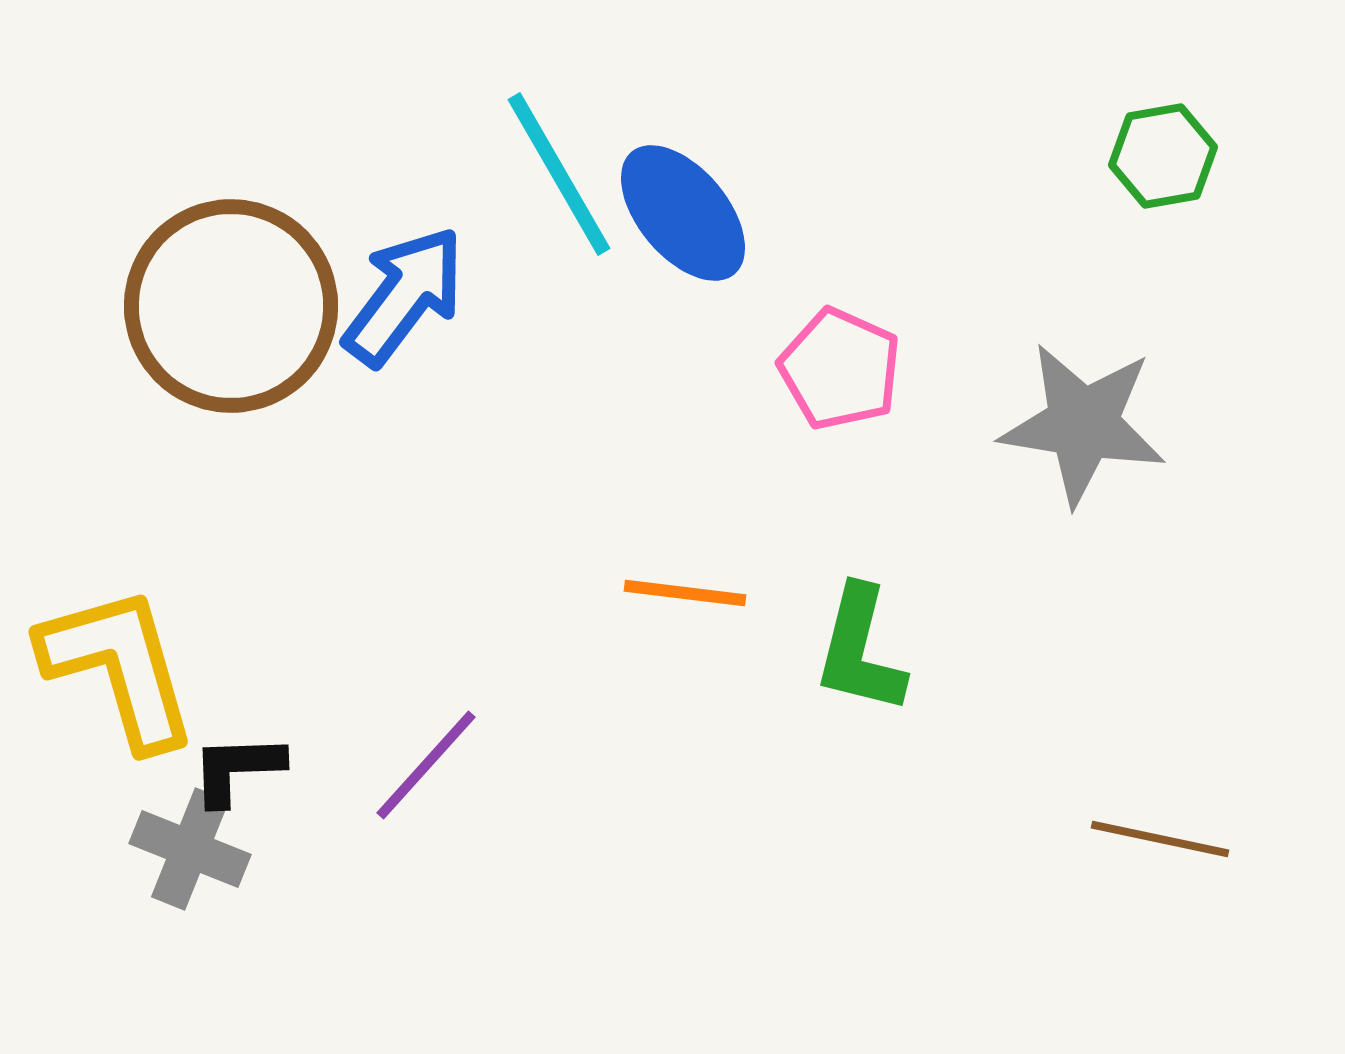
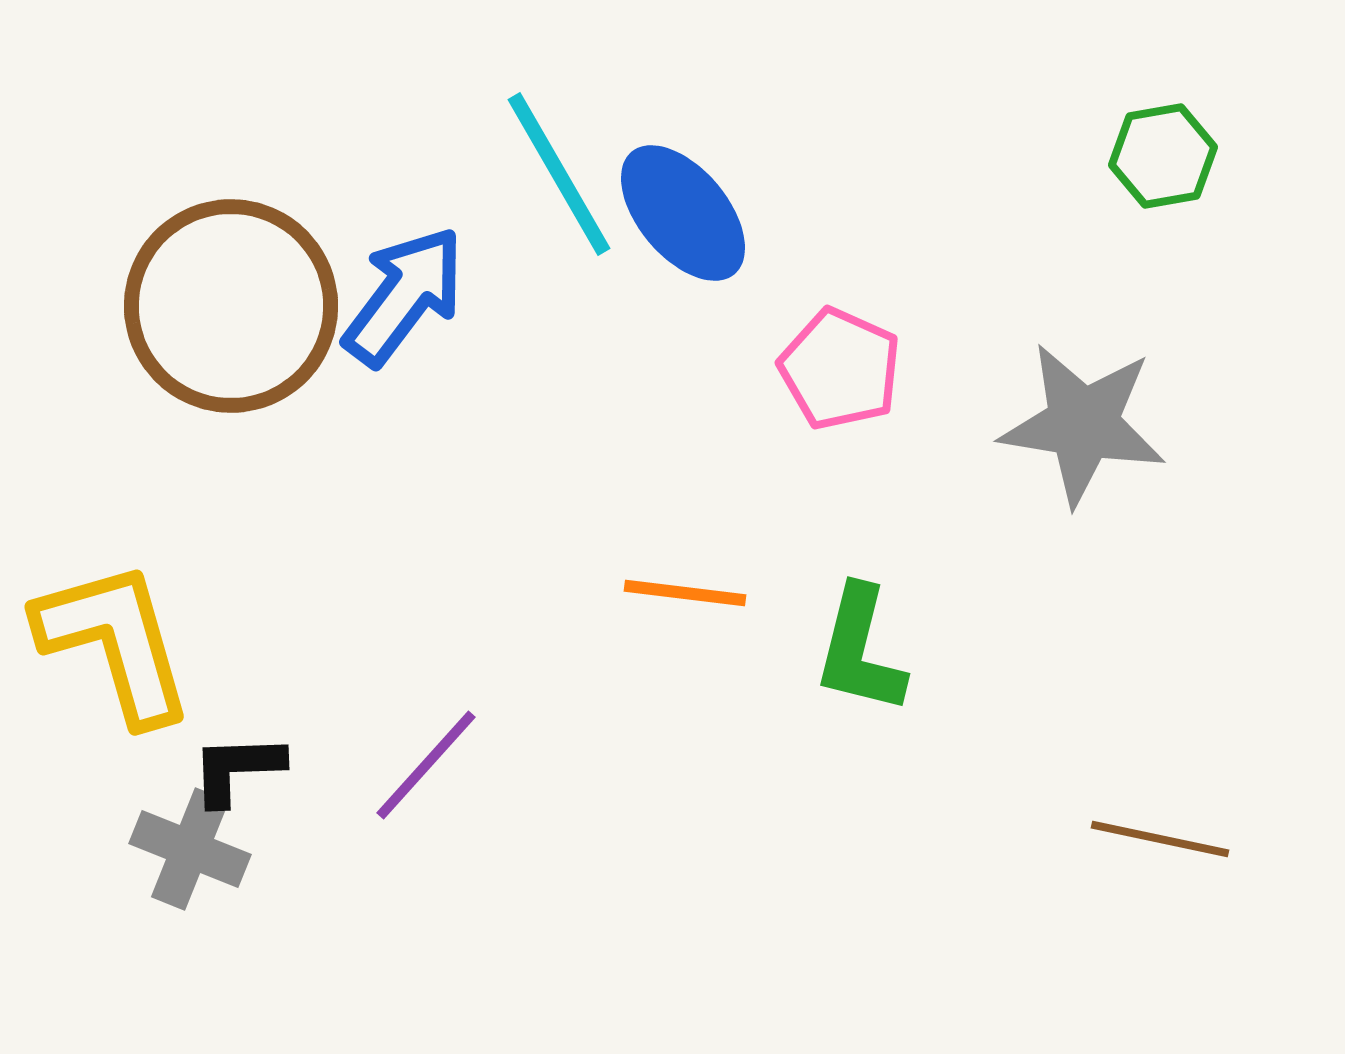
yellow L-shape: moved 4 px left, 25 px up
